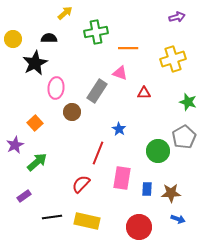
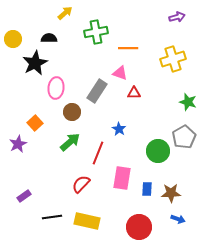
red triangle: moved 10 px left
purple star: moved 3 px right, 1 px up
green arrow: moved 33 px right, 20 px up
